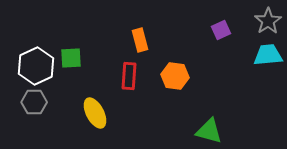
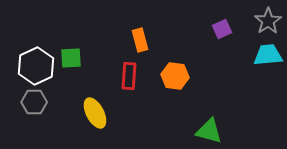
purple square: moved 1 px right, 1 px up
